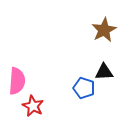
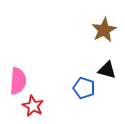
black triangle: moved 3 px right, 2 px up; rotated 18 degrees clockwise
pink semicircle: moved 1 px right
